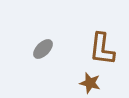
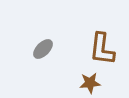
brown star: rotated 20 degrees counterclockwise
